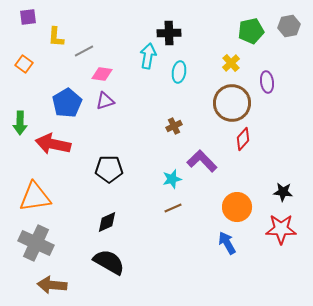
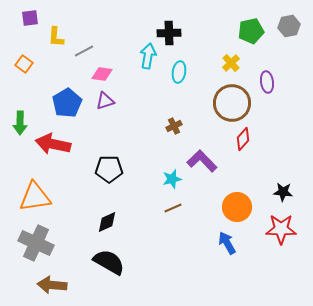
purple square: moved 2 px right, 1 px down
